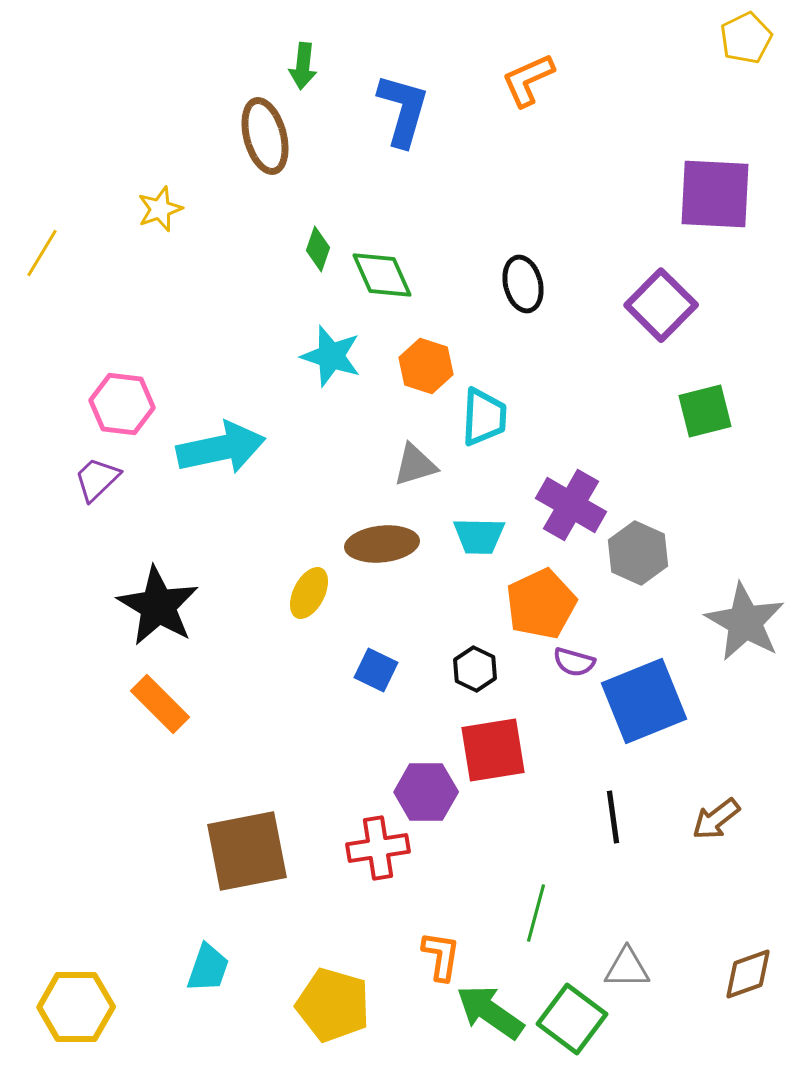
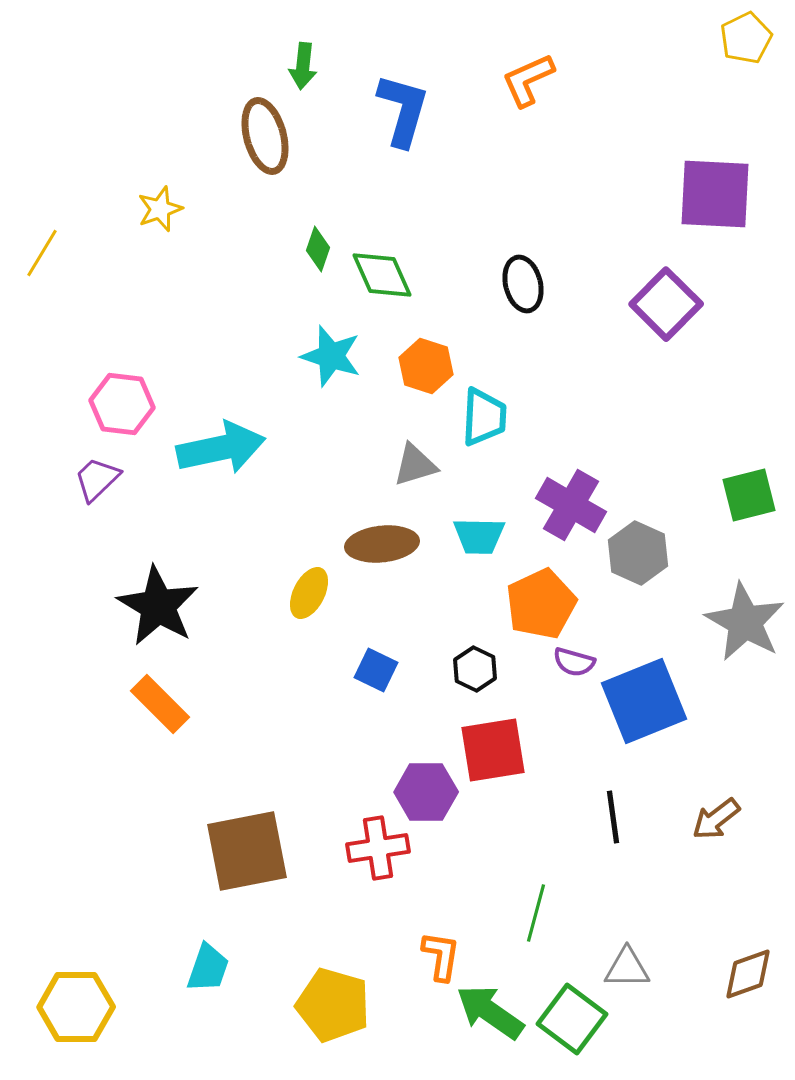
purple square at (661, 305): moved 5 px right, 1 px up
green square at (705, 411): moved 44 px right, 84 px down
